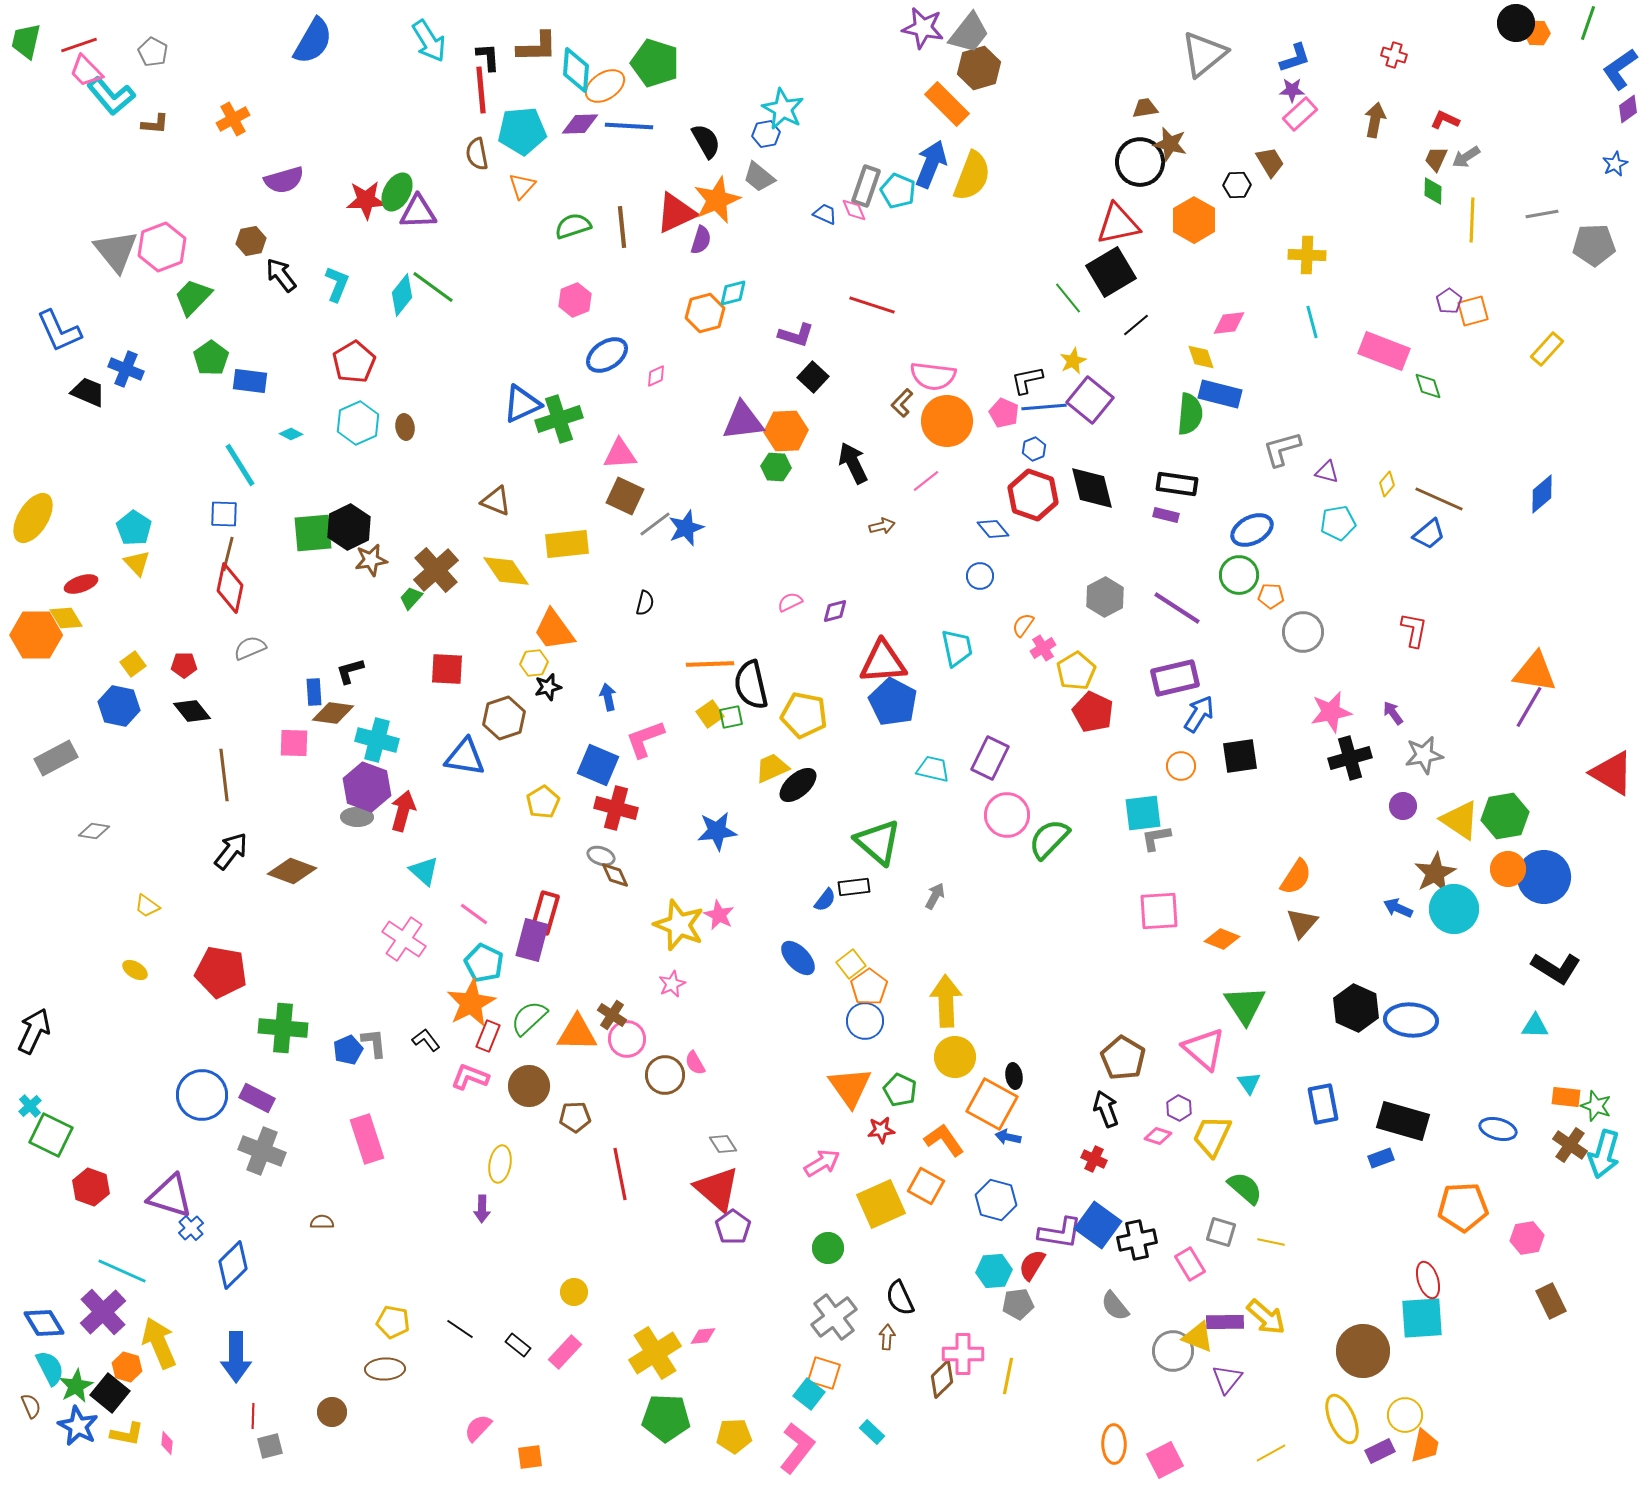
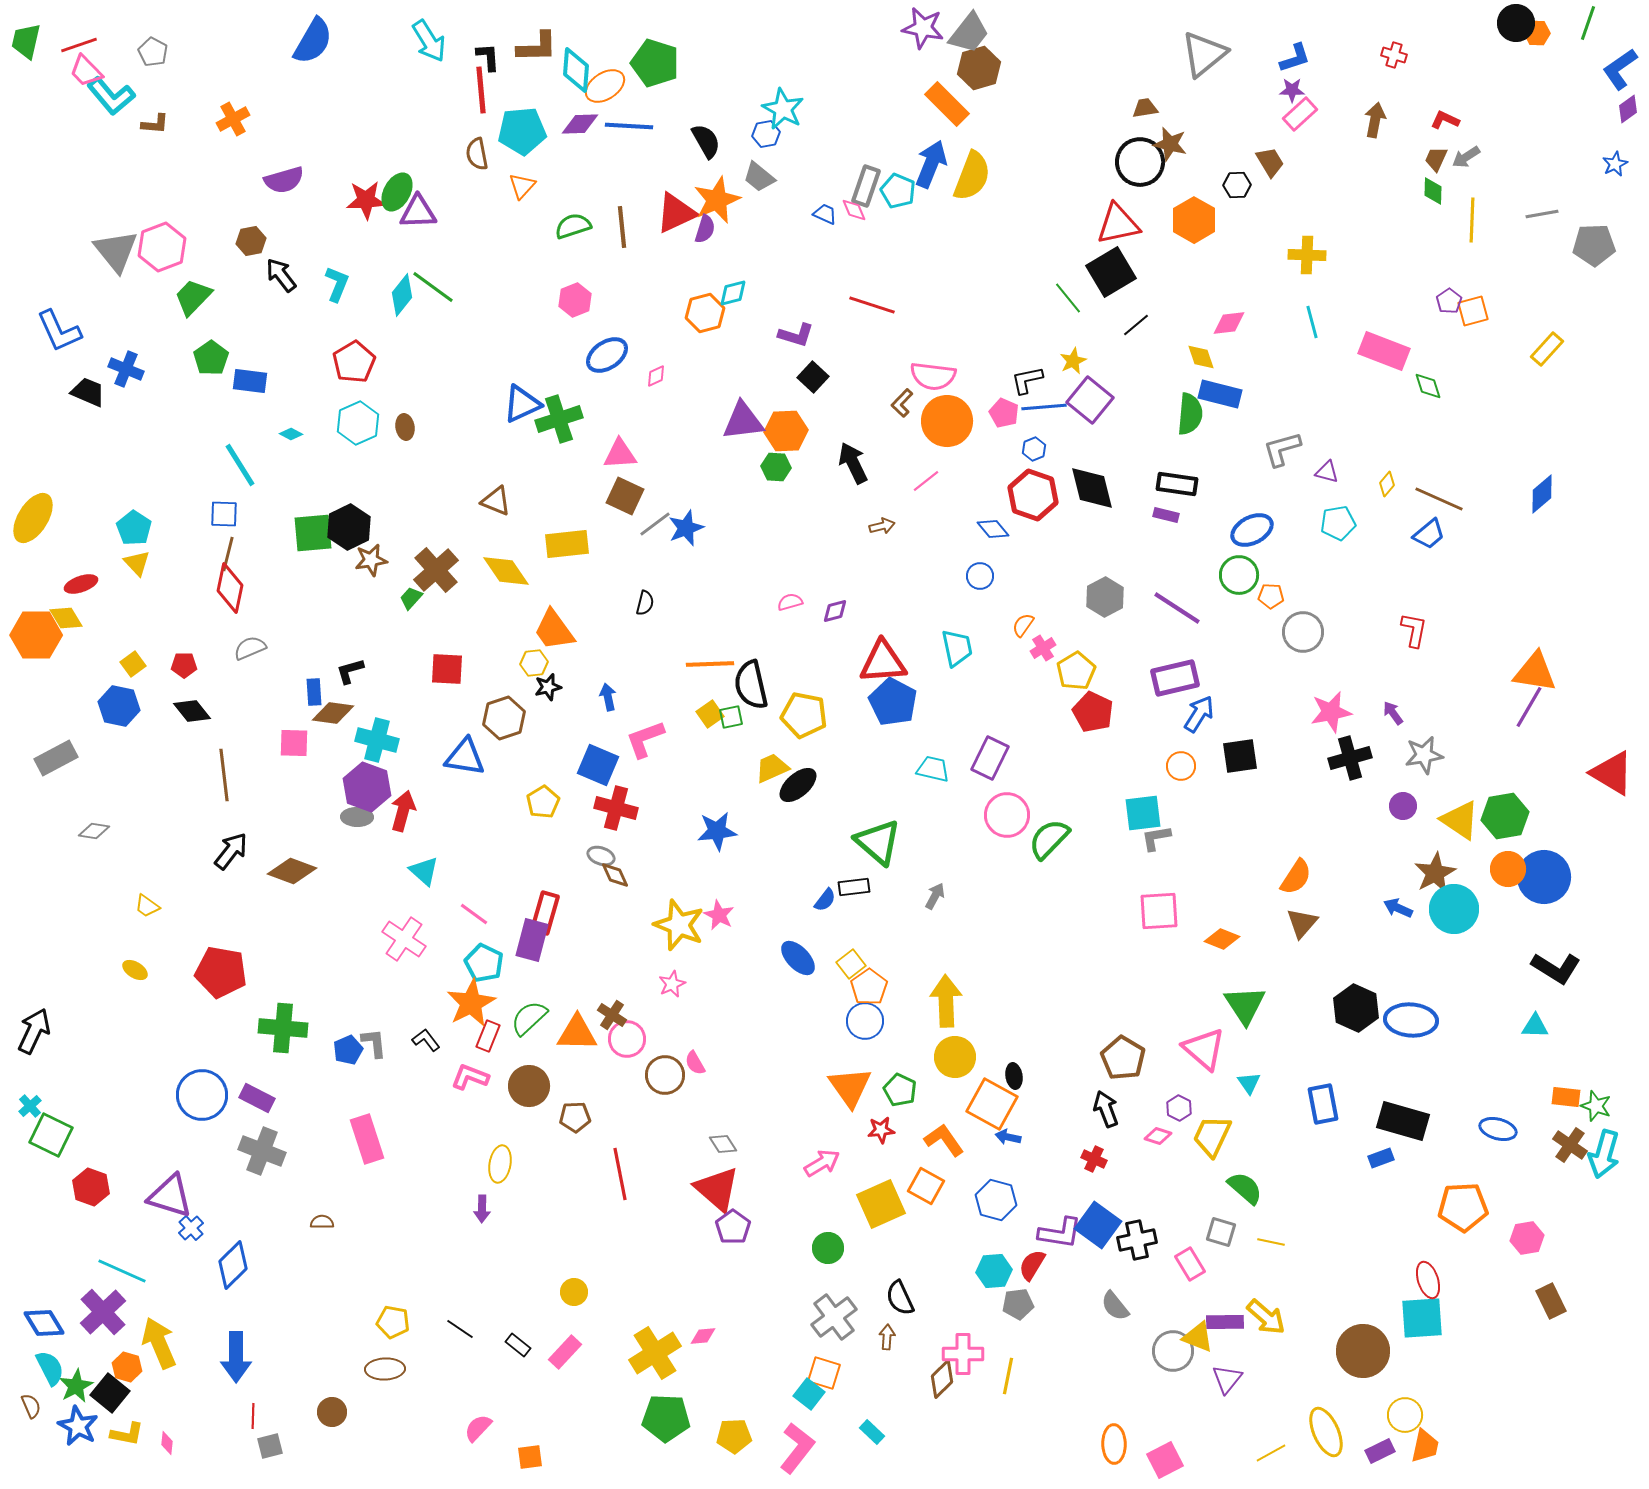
purple semicircle at (701, 240): moved 4 px right, 11 px up
pink semicircle at (790, 602): rotated 10 degrees clockwise
yellow ellipse at (1342, 1419): moved 16 px left, 13 px down
